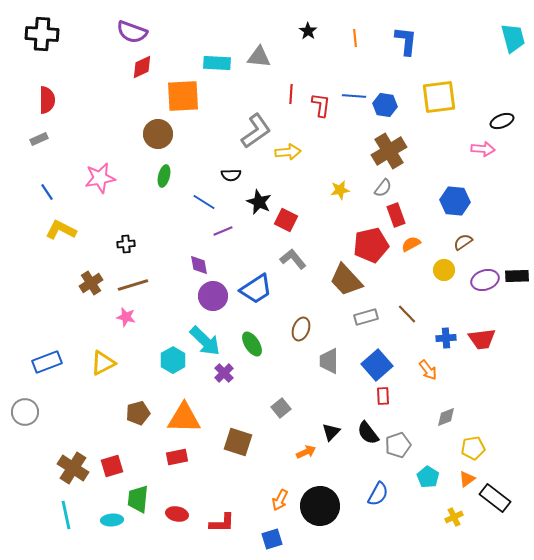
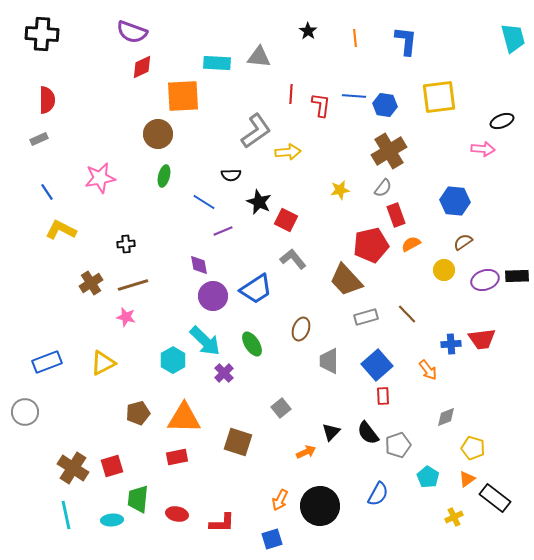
blue cross at (446, 338): moved 5 px right, 6 px down
yellow pentagon at (473, 448): rotated 25 degrees clockwise
